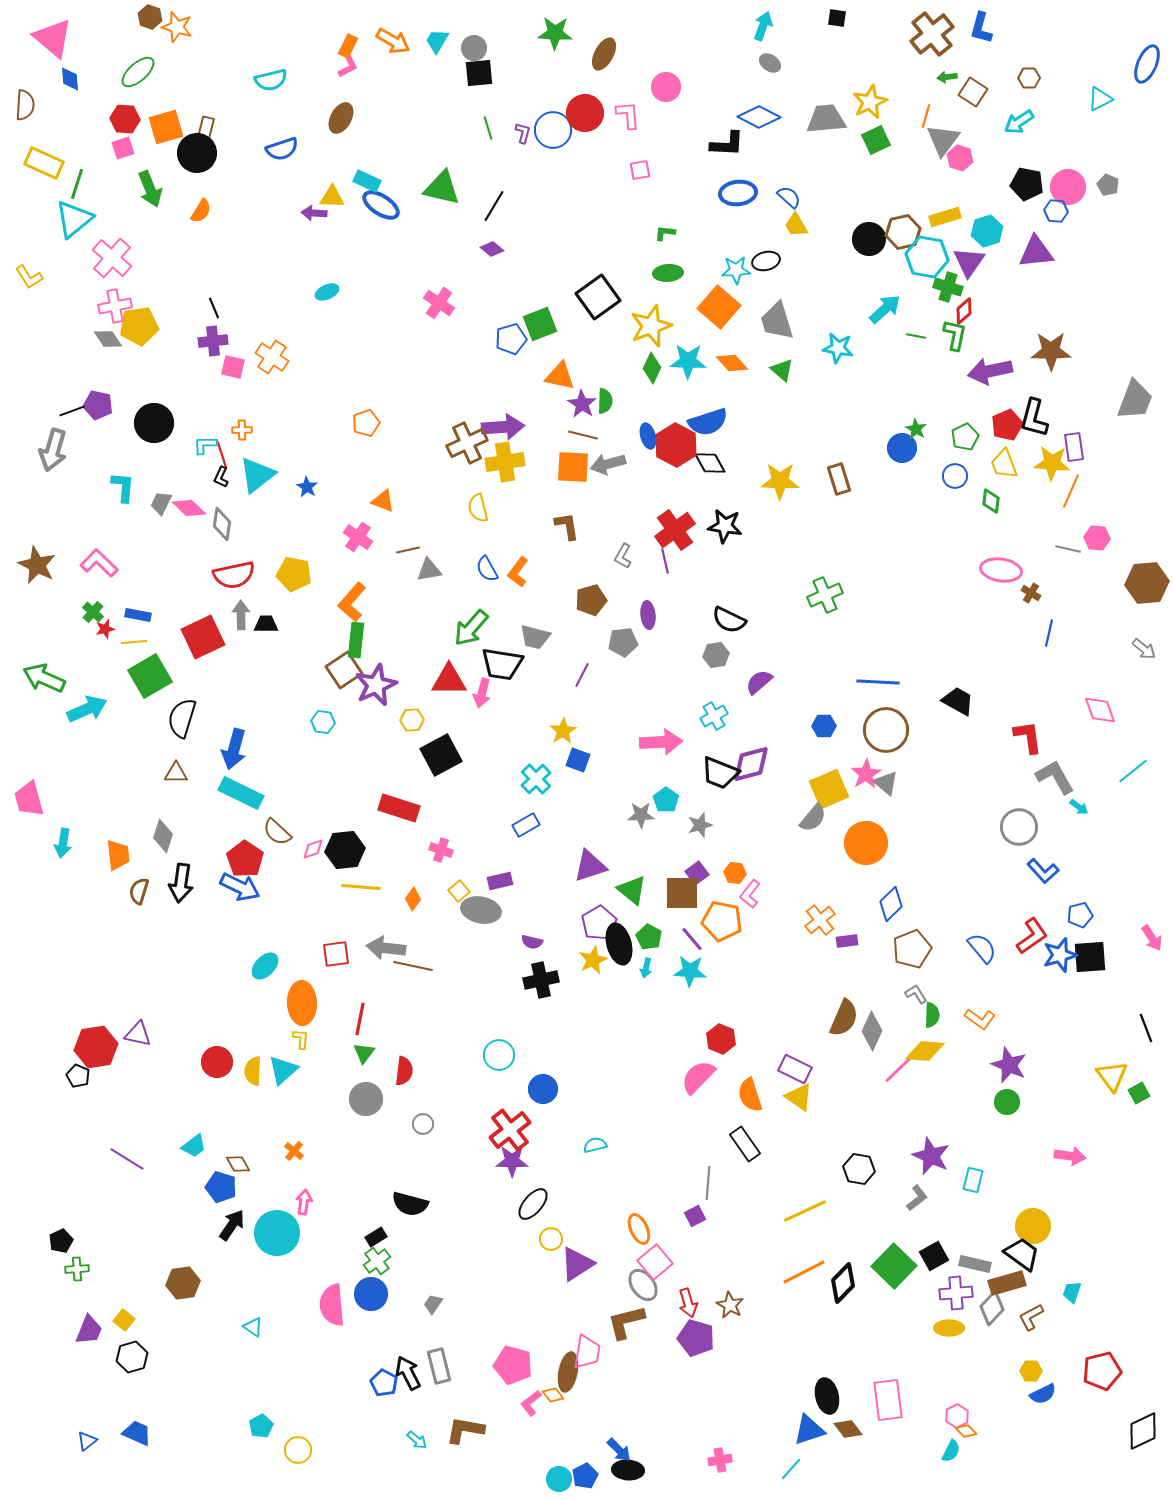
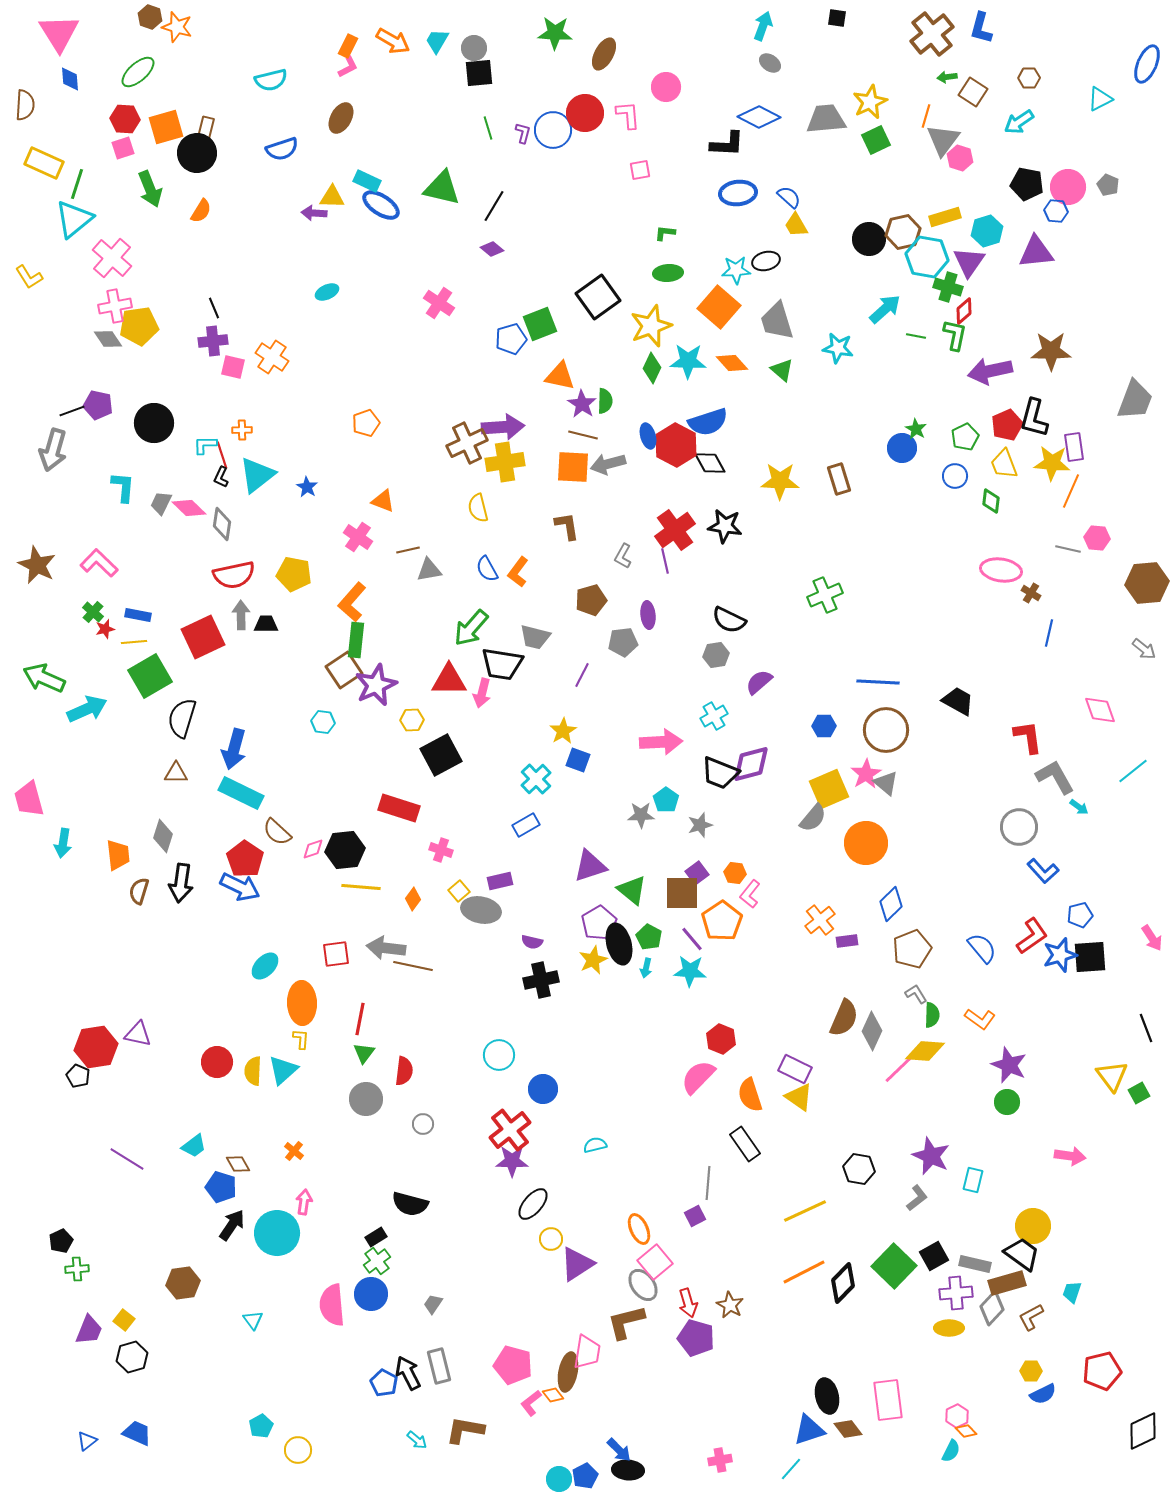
pink triangle at (53, 38): moved 6 px right, 5 px up; rotated 18 degrees clockwise
orange pentagon at (722, 921): rotated 27 degrees clockwise
cyan triangle at (253, 1327): moved 7 px up; rotated 20 degrees clockwise
